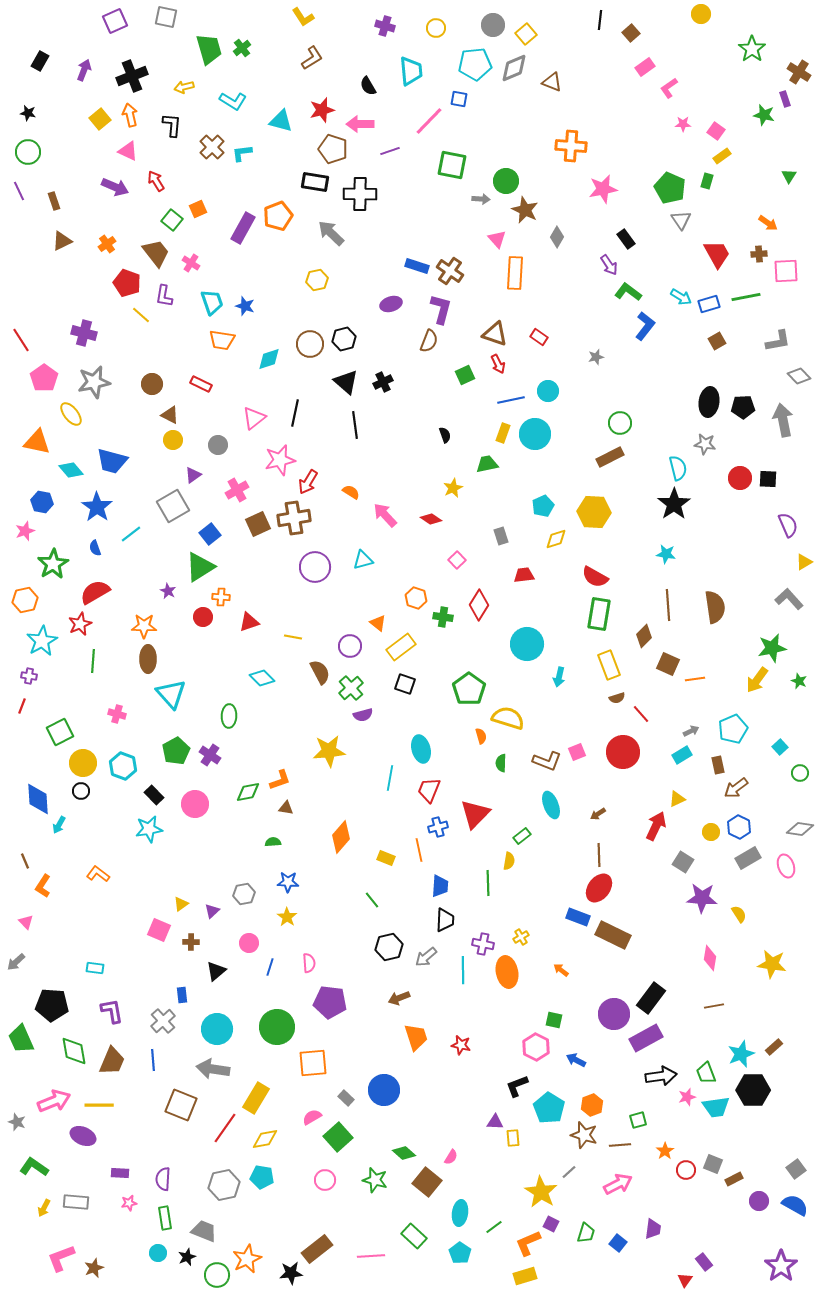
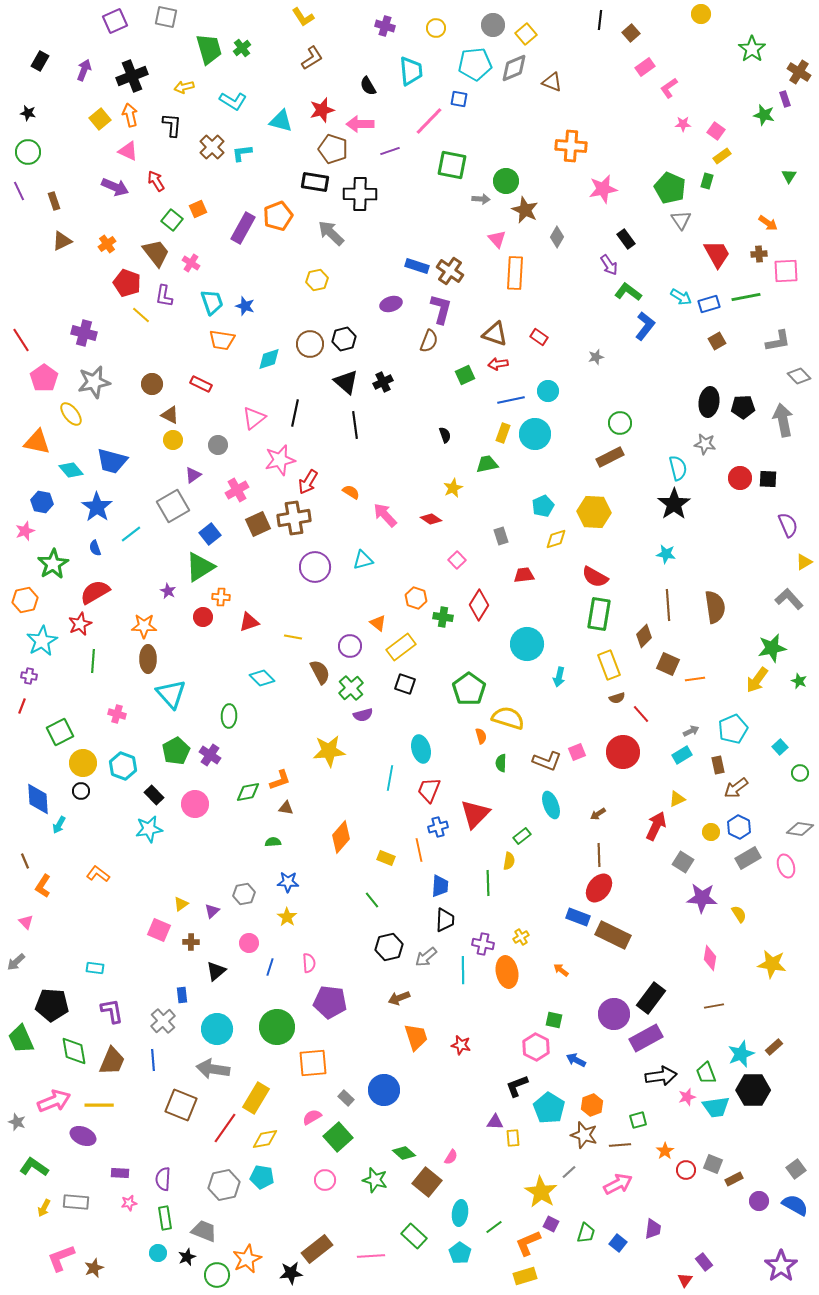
red arrow at (498, 364): rotated 108 degrees clockwise
